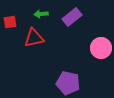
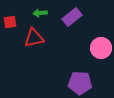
green arrow: moved 1 px left, 1 px up
purple pentagon: moved 12 px right; rotated 10 degrees counterclockwise
